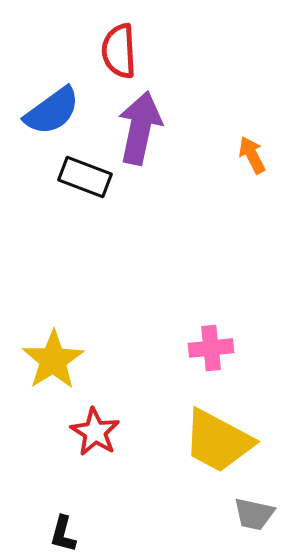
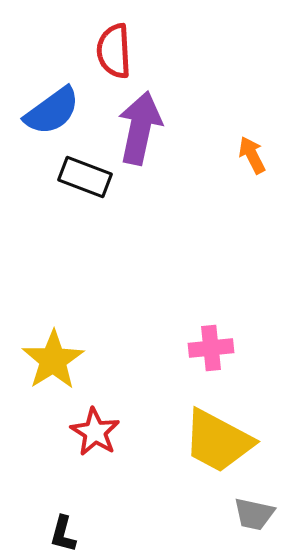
red semicircle: moved 5 px left
